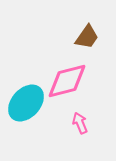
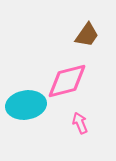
brown trapezoid: moved 2 px up
cyan ellipse: moved 2 px down; rotated 39 degrees clockwise
